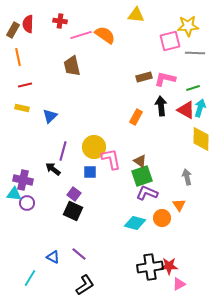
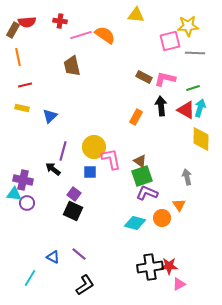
red semicircle at (28, 24): moved 1 px left, 2 px up; rotated 96 degrees counterclockwise
brown rectangle at (144, 77): rotated 42 degrees clockwise
